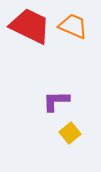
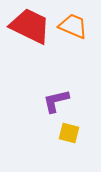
purple L-shape: rotated 12 degrees counterclockwise
yellow square: moved 1 px left; rotated 35 degrees counterclockwise
